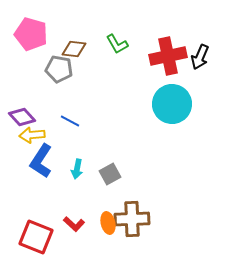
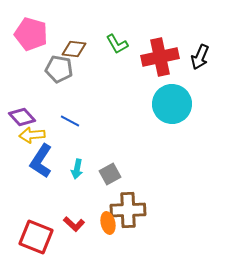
red cross: moved 8 px left, 1 px down
brown cross: moved 4 px left, 9 px up
